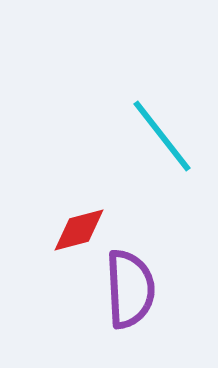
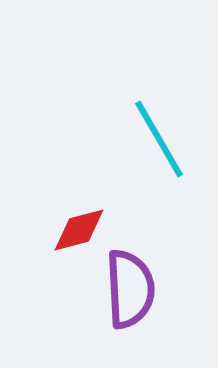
cyan line: moved 3 px left, 3 px down; rotated 8 degrees clockwise
